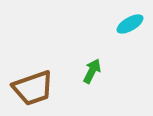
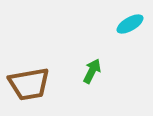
brown trapezoid: moved 4 px left, 4 px up; rotated 9 degrees clockwise
